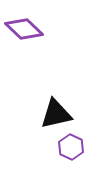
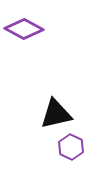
purple diamond: rotated 15 degrees counterclockwise
